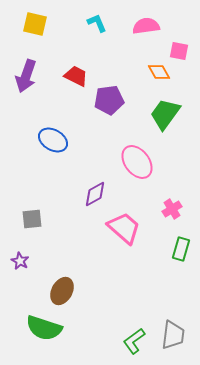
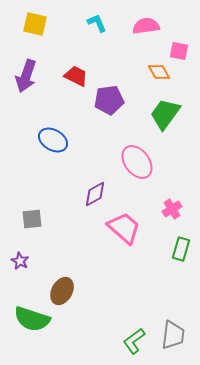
green semicircle: moved 12 px left, 9 px up
